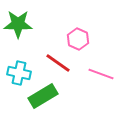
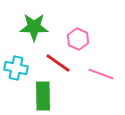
green star: moved 16 px right, 3 px down
cyan cross: moved 3 px left, 5 px up
green rectangle: rotated 60 degrees counterclockwise
